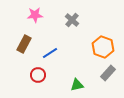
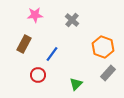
blue line: moved 2 px right, 1 px down; rotated 21 degrees counterclockwise
green triangle: moved 1 px left, 1 px up; rotated 32 degrees counterclockwise
